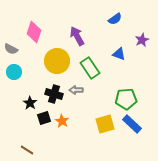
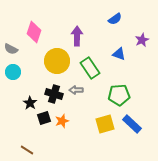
purple arrow: rotated 30 degrees clockwise
cyan circle: moved 1 px left
green pentagon: moved 7 px left, 4 px up
orange star: rotated 24 degrees clockwise
